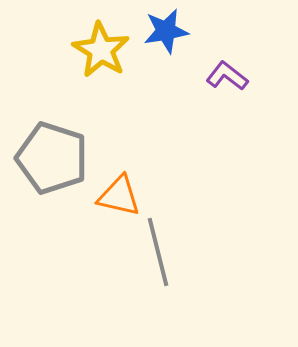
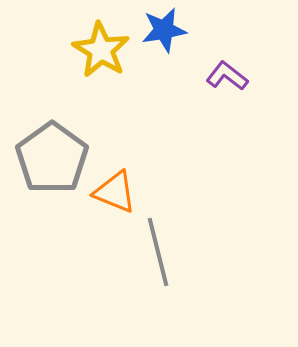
blue star: moved 2 px left, 1 px up
gray pentagon: rotated 18 degrees clockwise
orange triangle: moved 4 px left, 4 px up; rotated 9 degrees clockwise
